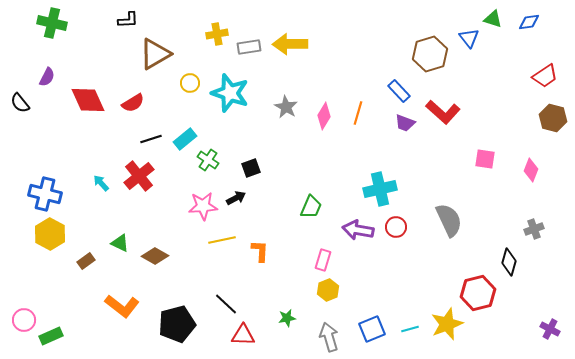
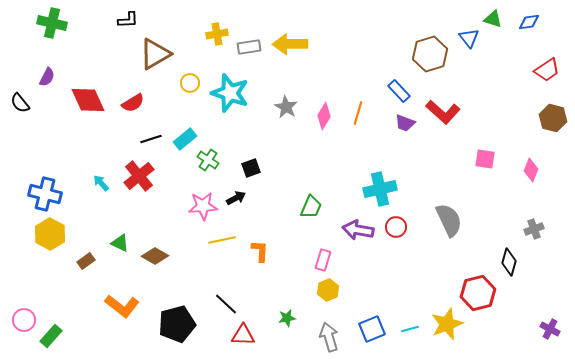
red trapezoid at (545, 76): moved 2 px right, 6 px up
green rectangle at (51, 336): rotated 25 degrees counterclockwise
